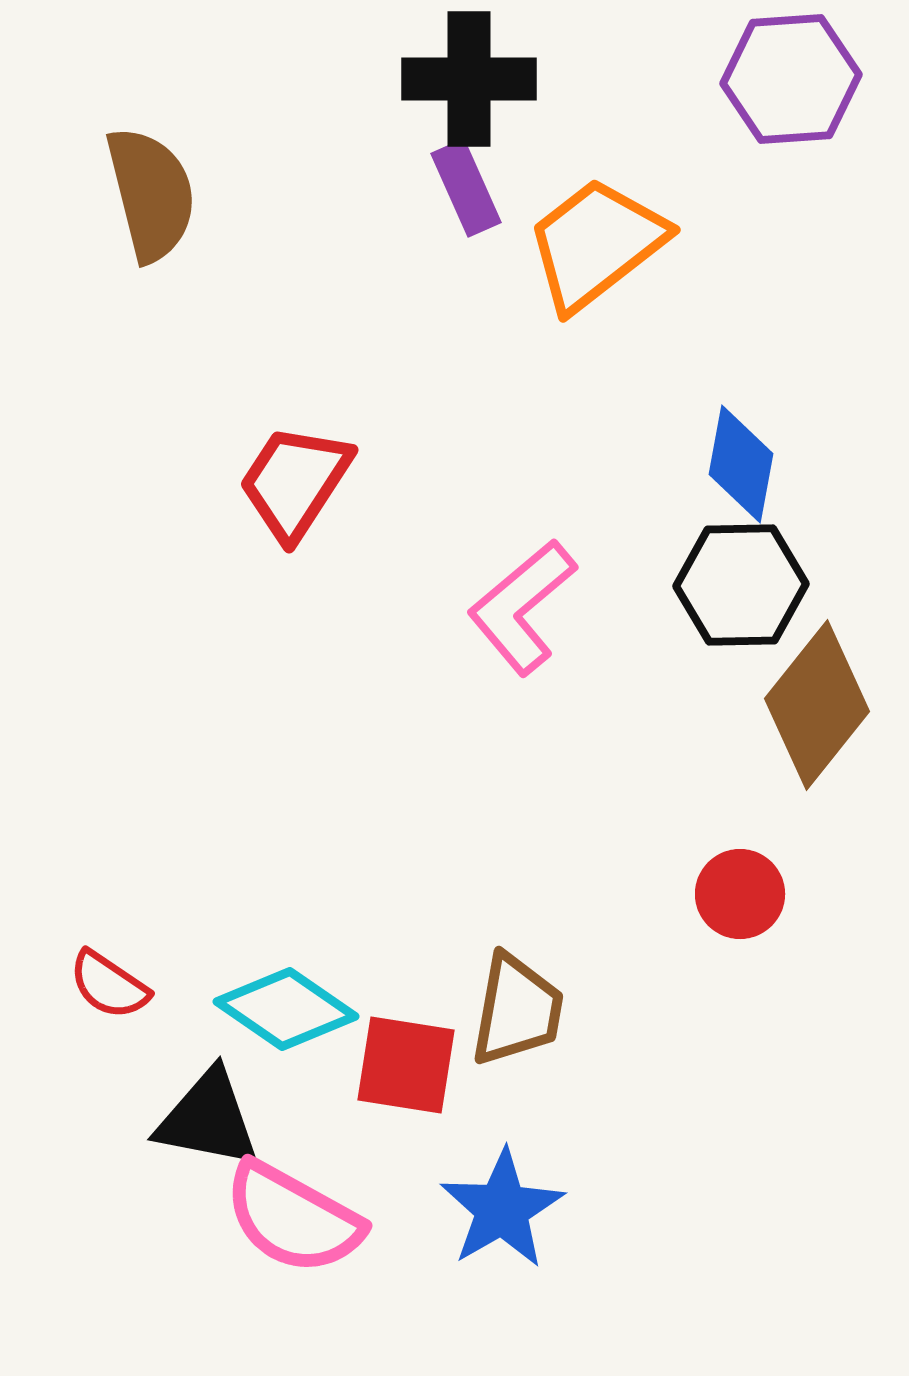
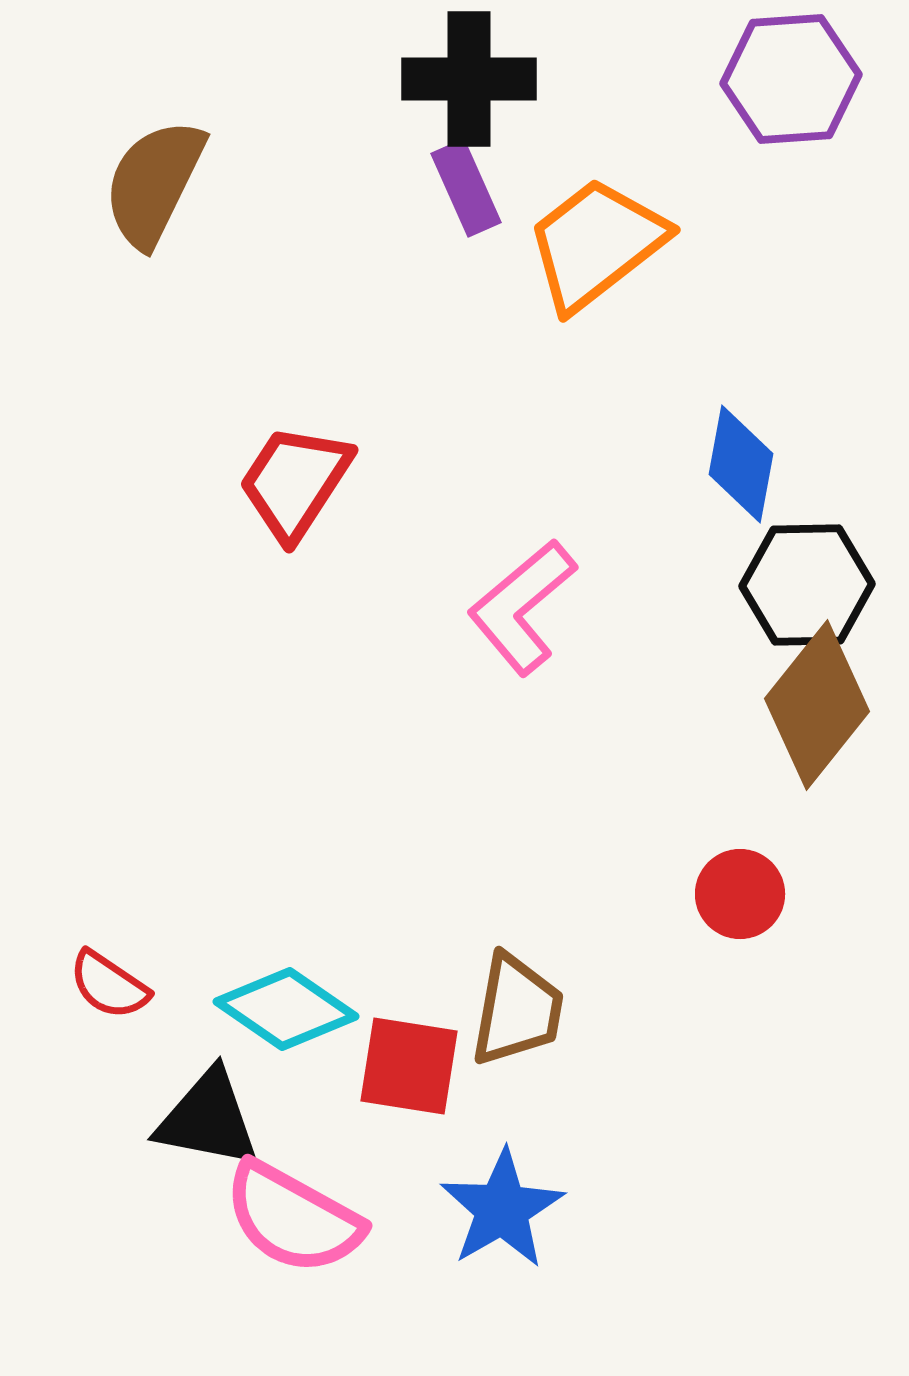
brown semicircle: moved 3 px right, 11 px up; rotated 140 degrees counterclockwise
black hexagon: moved 66 px right
red square: moved 3 px right, 1 px down
